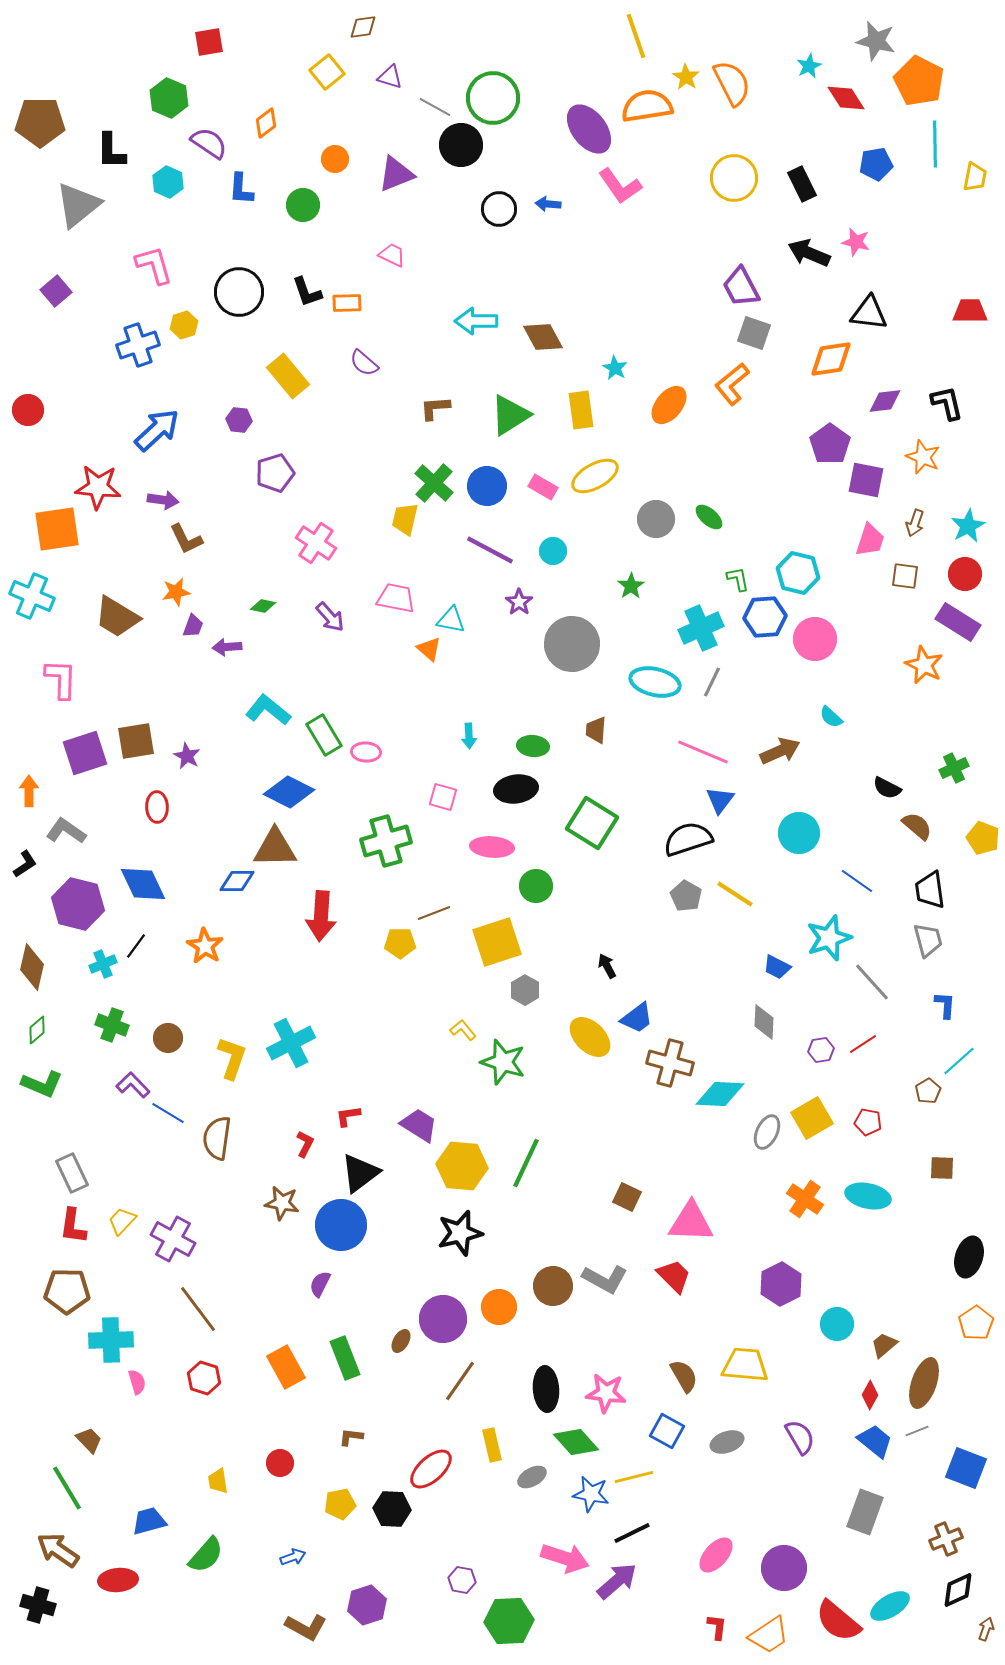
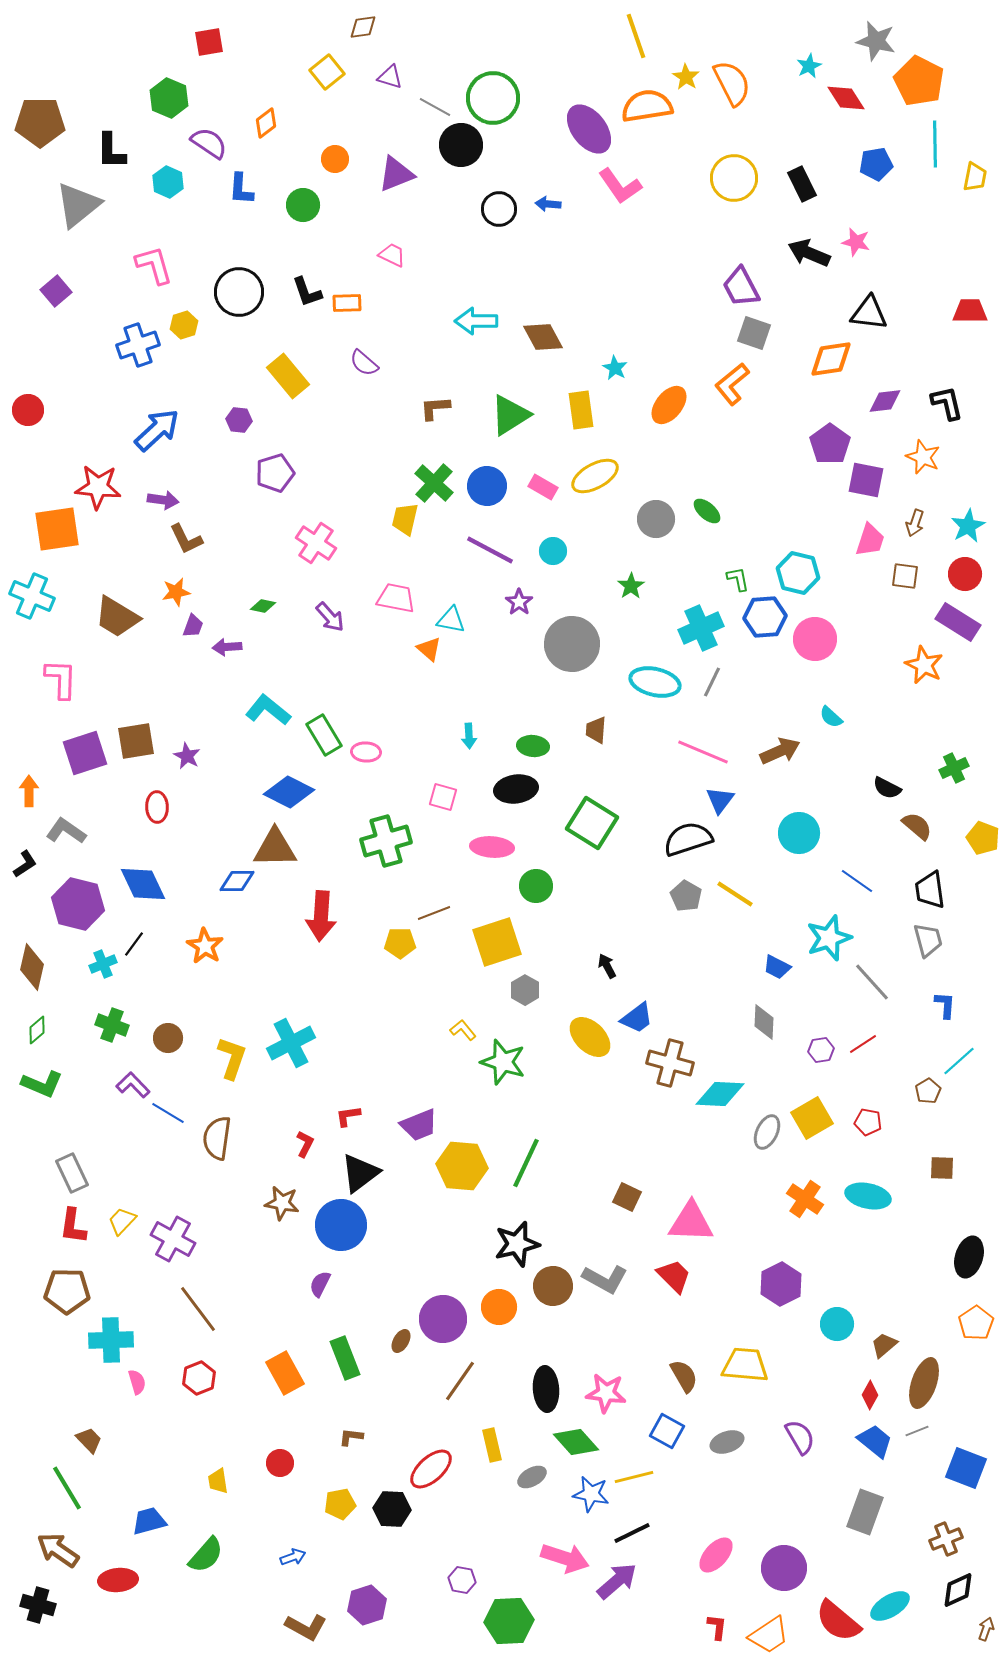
green ellipse at (709, 517): moved 2 px left, 6 px up
black line at (136, 946): moved 2 px left, 2 px up
purple trapezoid at (419, 1125): rotated 126 degrees clockwise
black star at (460, 1233): moved 57 px right, 11 px down
orange rectangle at (286, 1367): moved 1 px left, 6 px down
red hexagon at (204, 1378): moved 5 px left; rotated 20 degrees clockwise
